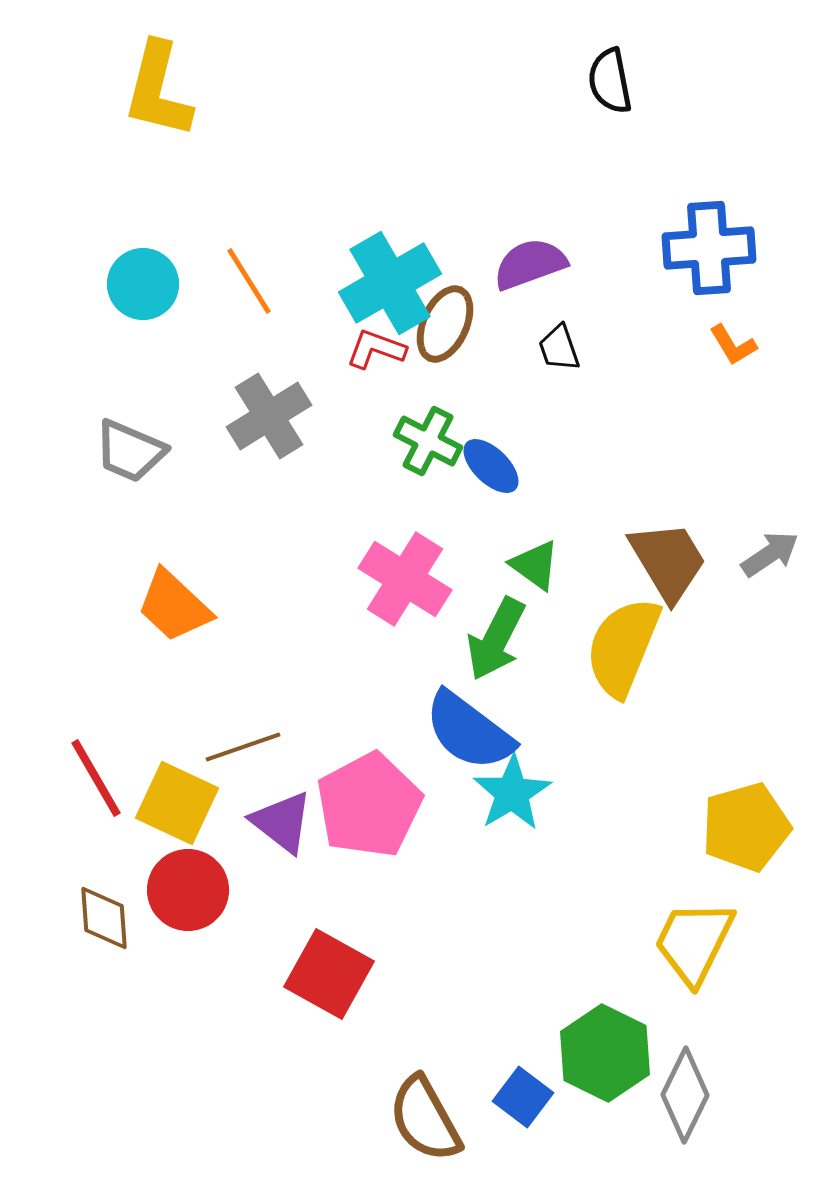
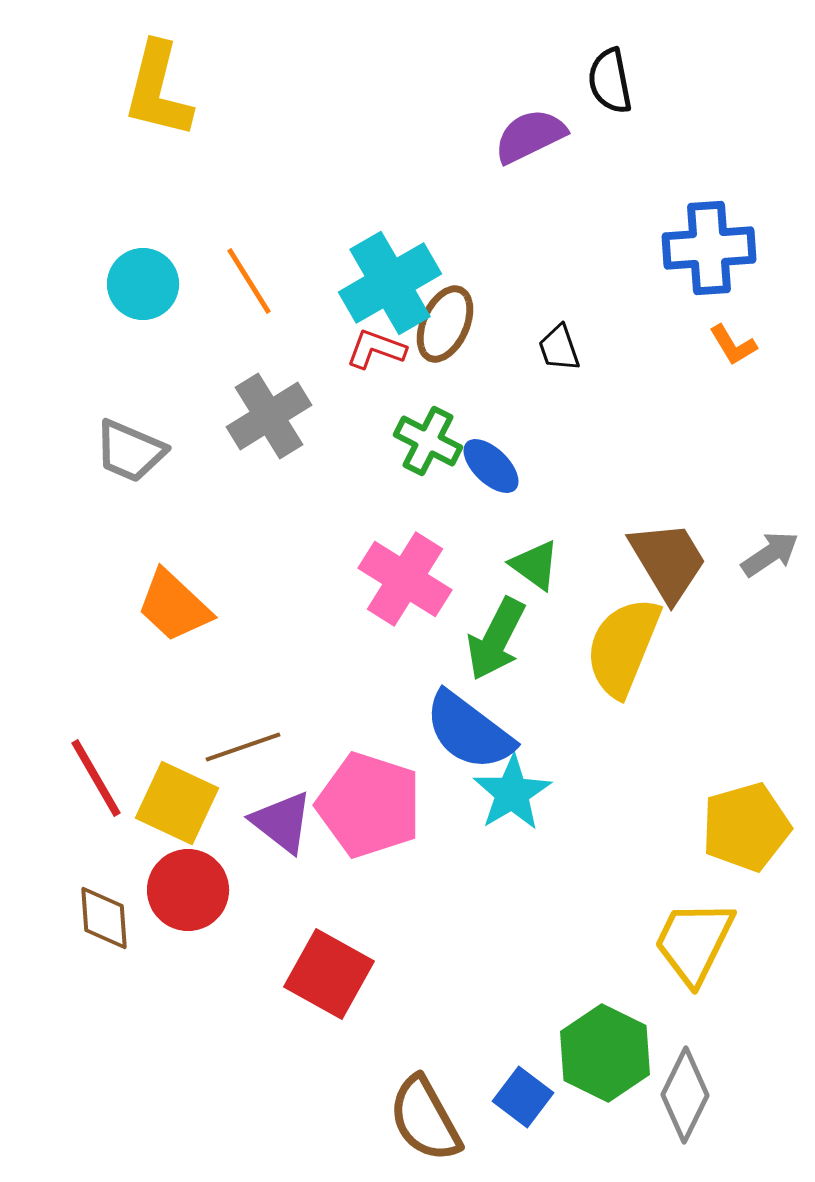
purple semicircle: moved 128 px up; rotated 6 degrees counterclockwise
pink pentagon: rotated 26 degrees counterclockwise
